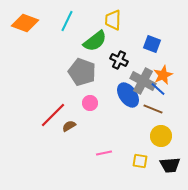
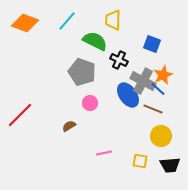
cyan line: rotated 15 degrees clockwise
green semicircle: rotated 115 degrees counterclockwise
red line: moved 33 px left
